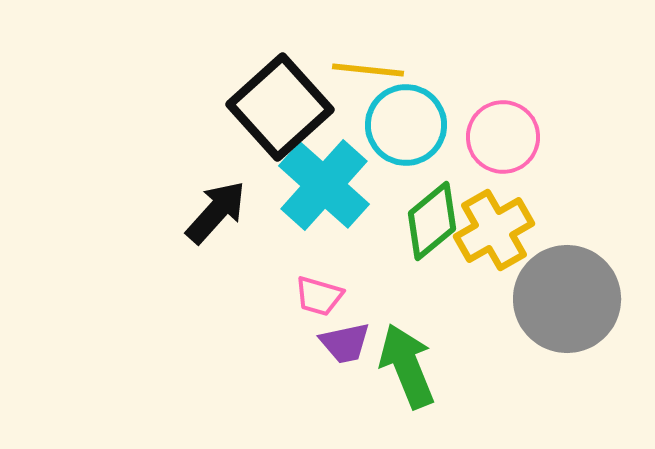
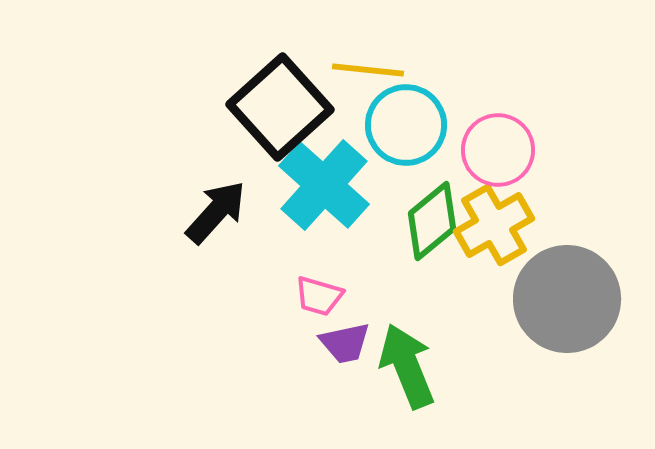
pink circle: moved 5 px left, 13 px down
yellow cross: moved 5 px up
